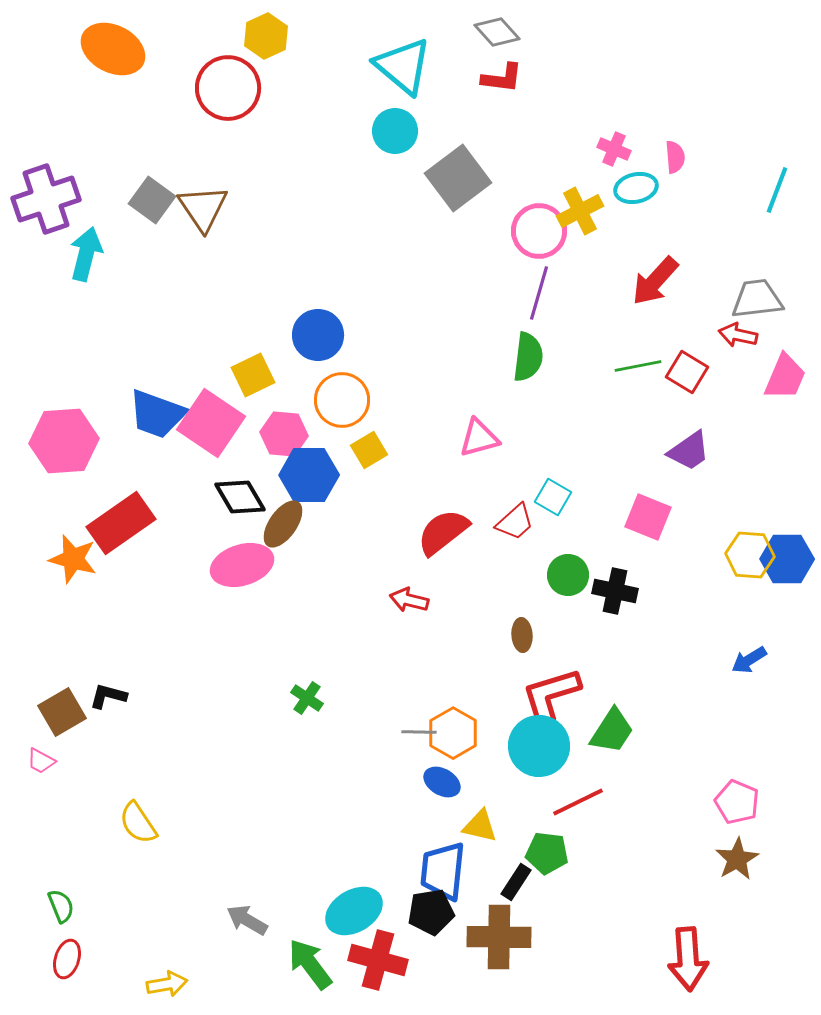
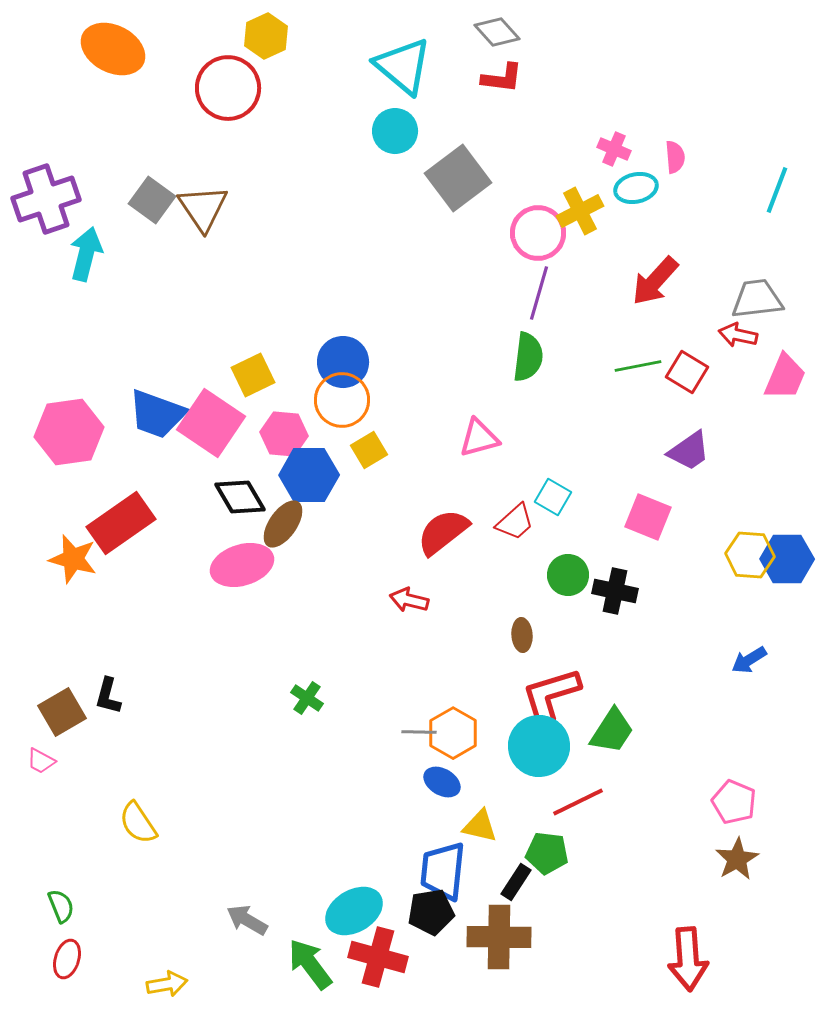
pink circle at (539, 231): moved 1 px left, 2 px down
blue circle at (318, 335): moved 25 px right, 27 px down
pink hexagon at (64, 441): moved 5 px right, 9 px up; rotated 4 degrees counterclockwise
black L-shape at (108, 696): rotated 90 degrees counterclockwise
pink pentagon at (737, 802): moved 3 px left
red cross at (378, 960): moved 3 px up
